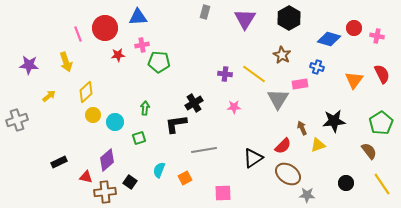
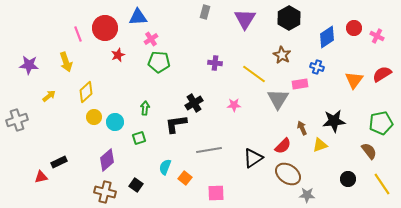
pink cross at (377, 36): rotated 16 degrees clockwise
blue diamond at (329, 39): moved 2 px left, 2 px up; rotated 50 degrees counterclockwise
pink cross at (142, 45): moved 9 px right, 6 px up; rotated 24 degrees counterclockwise
red star at (118, 55): rotated 16 degrees counterclockwise
purple cross at (225, 74): moved 10 px left, 11 px up
red semicircle at (382, 74): rotated 96 degrees counterclockwise
pink star at (234, 107): moved 2 px up
yellow circle at (93, 115): moved 1 px right, 2 px down
green pentagon at (381, 123): rotated 20 degrees clockwise
yellow triangle at (318, 145): moved 2 px right
gray line at (204, 150): moved 5 px right
cyan semicircle at (159, 170): moved 6 px right, 3 px up
red triangle at (86, 177): moved 45 px left; rotated 24 degrees counterclockwise
orange square at (185, 178): rotated 24 degrees counterclockwise
black square at (130, 182): moved 6 px right, 3 px down
black circle at (346, 183): moved 2 px right, 4 px up
brown cross at (105, 192): rotated 20 degrees clockwise
pink square at (223, 193): moved 7 px left
